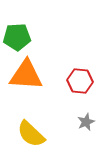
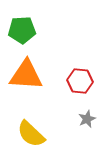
green pentagon: moved 5 px right, 7 px up
gray star: moved 1 px right, 3 px up
